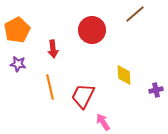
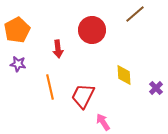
red arrow: moved 5 px right
purple cross: moved 2 px up; rotated 32 degrees counterclockwise
